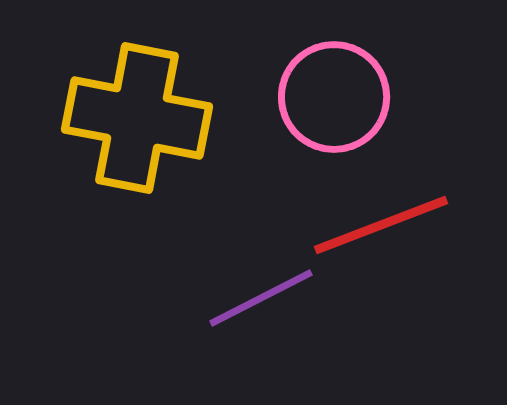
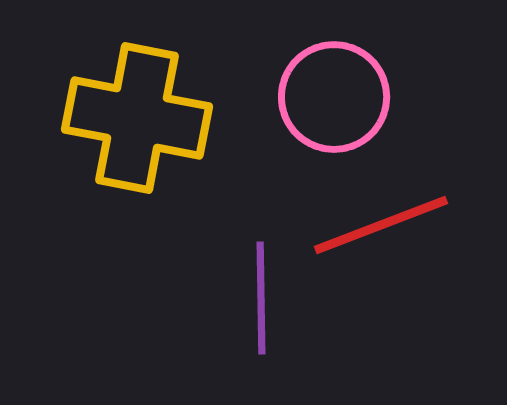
purple line: rotated 64 degrees counterclockwise
